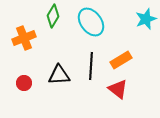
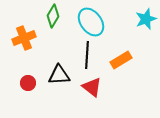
black line: moved 4 px left, 11 px up
red circle: moved 4 px right
red triangle: moved 26 px left, 2 px up
